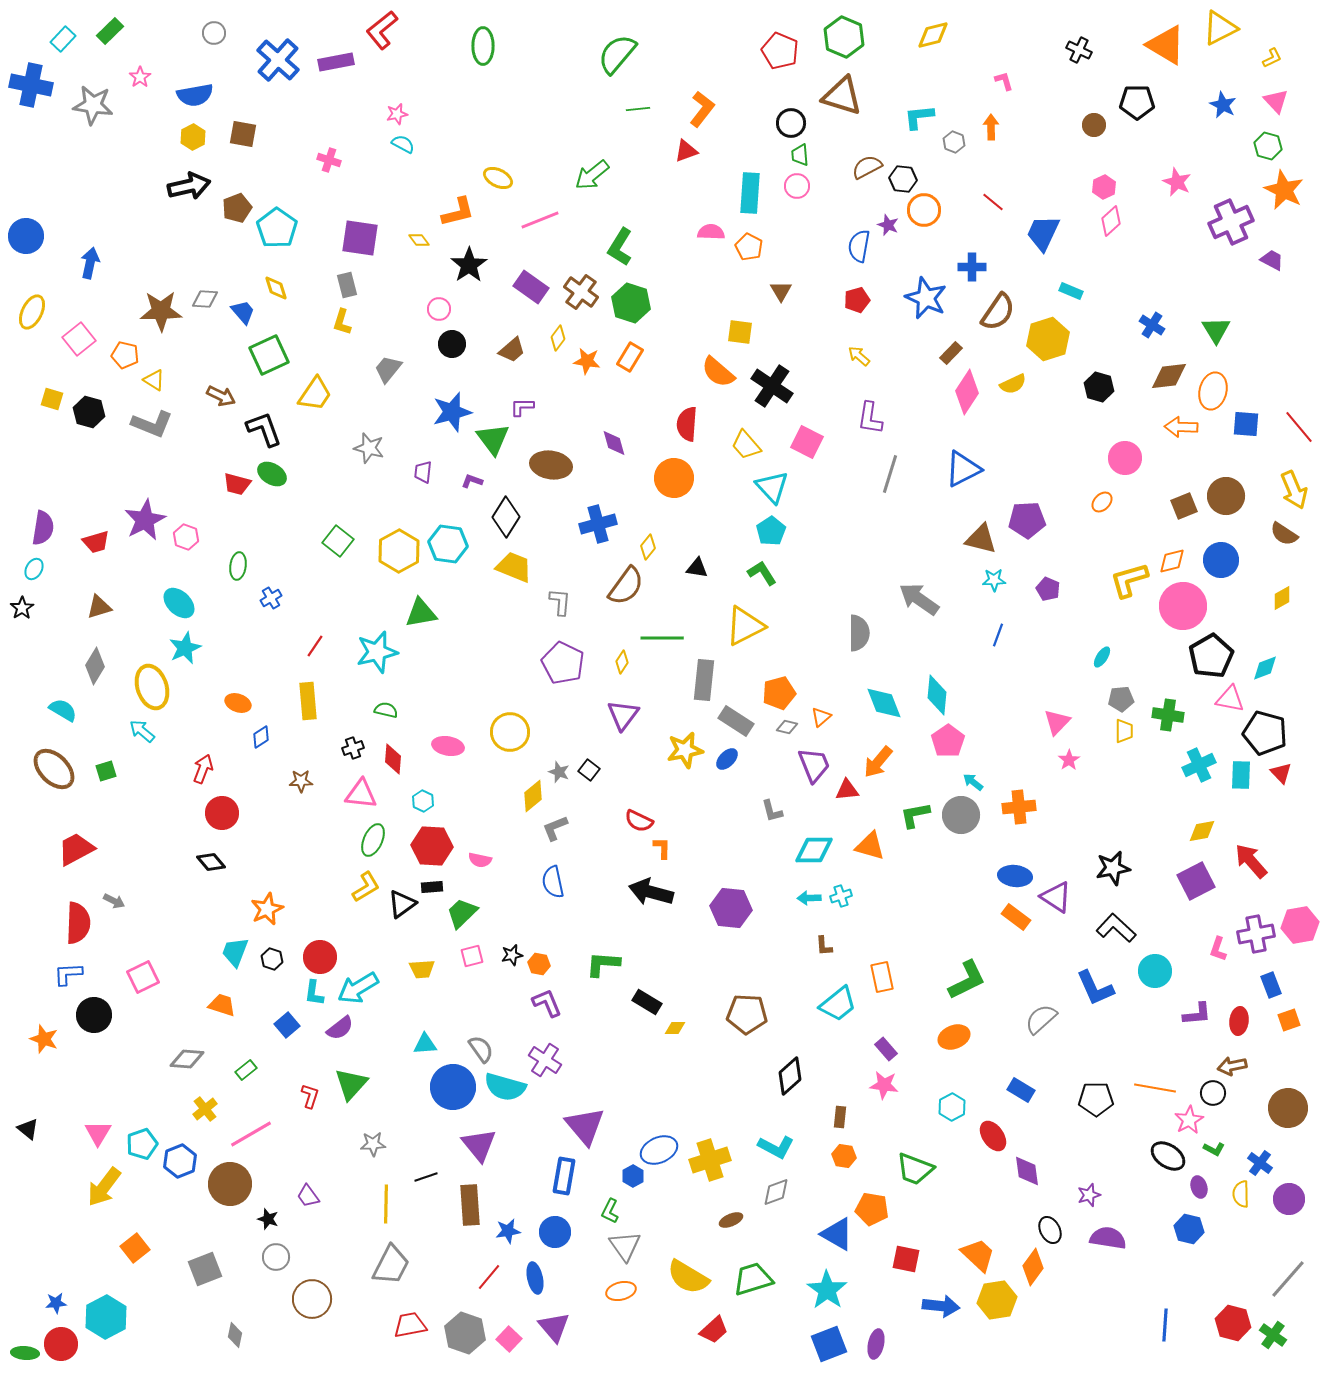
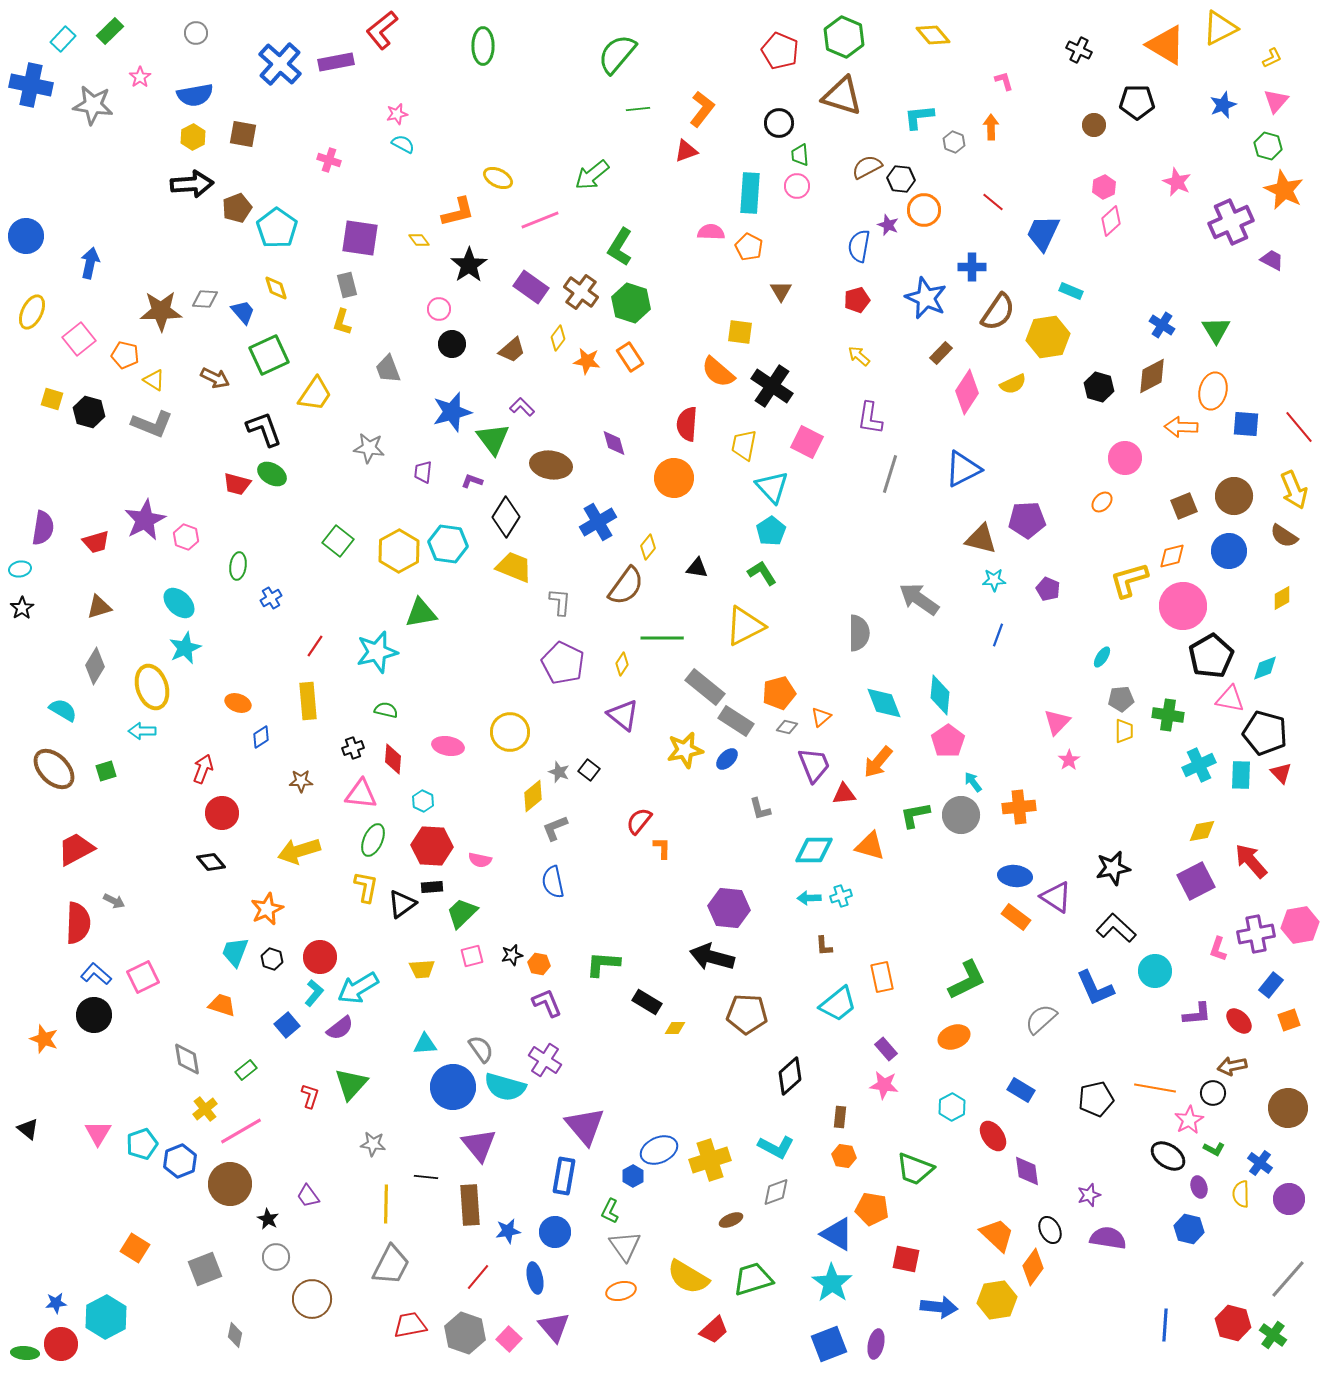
gray circle at (214, 33): moved 18 px left
yellow diamond at (933, 35): rotated 64 degrees clockwise
blue cross at (278, 60): moved 2 px right, 4 px down
pink triangle at (1276, 101): rotated 24 degrees clockwise
blue star at (1223, 105): rotated 24 degrees clockwise
black circle at (791, 123): moved 12 px left
black hexagon at (903, 179): moved 2 px left
black arrow at (189, 186): moved 3 px right, 2 px up; rotated 9 degrees clockwise
blue cross at (1152, 325): moved 10 px right
yellow hexagon at (1048, 339): moved 2 px up; rotated 9 degrees clockwise
brown rectangle at (951, 353): moved 10 px left
orange rectangle at (630, 357): rotated 64 degrees counterclockwise
gray trapezoid at (388, 369): rotated 60 degrees counterclockwise
brown diamond at (1169, 376): moved 17 px left; rotated 21 degrees counterclockwise
brown arrow at (221, 396): moved 6 px left, 18 px up
purple L-shape at (522, 407): rotated 45 degrees clockwise
yellow trapezoid at (746, 445): moved 2 px left; rotated 52 degrees clockwise
gray star at (369, 448): rotated 8 degrees counterclockwise
brown circle at (1226, 496): moved 8 px right
blue cross at (598, 524): moved 2 px up; rotated 15 degrees counterclockwise
brown semicircle at (1284, 534): moved 2 px down
blue circle at (1221, 560): moved 8 px right, 9 px up
orange diamond at (1172, 561): moved 5 px up
cyan ellipse at (34, 569): moved 14 px left; rotated 50 degrees clockwise
yellow diamond at (622, 662): moved 2 px down
gray rectangle at (704, 680): moved 1 px right, 7 px down; rotated 57 degrees counterclockwise
cyan diamond at (937, 695): moved 3 px right
purple triangle at (623, 715): rotated 28 degrees counterclockwise
cyan arrow at (142, 731): rotated 40 degrees counterclockwise
cyan arrow at (973, 782): rotated 15 degrees clockwise
red triangle at (847, 790): moved 3 px left, 4 px down
gray L-shape at (772, 811): moved 12 px left, 2 px up
red semicircle at (639, 821): rotated 104 degrees clockwise
yellow L-shape at (366, 887): rotated 48 degrees counterclockwise
black arrow at (651, 892): moved 61 px right, 65 px down
purple hexagon at (731, 908): moved 2 px left
blue L-shape at (68, 974): moved 28 px right; rotated 44 degrees clockwise
blue rectangle at (1271, 985): rotated 60 degrees clockwise
cyan L-shape at (314, 993): rotated 148 degrees counterclockwise
red ellipse at (1239, 1021): rotated 52 degrees counterclockwise
gray diamond at (187, 1059): rotated 76 degrees clockwise
black pentagon at (1096, 1099): rotated 12 degrees counterclockwise
pink line at (251, 1134): moved 10 px left, 3 px up
gray star at (373, 1144): rotated 10 degrees clockwise
black line at (426, 1177): rotated 25 degrees clockwise
yellow arrow at (104, 1187): moved 195 px right, 336 px up; rotated 36 degrees clockwise
black star at (268, 1219): rotated 10 degrees clockwise
orange square at (135, 1248): rotated 20 degrees counterclockwise
orange trapezoid at (978, 1255): moved 19 px right, 20 px up
red line at (489, 1277): moved 11 px left
cyan star at (827, 1290): moved 5 px right, 7 px up
blue arrow at (941, 1306): moved 2 px left, 1 px down
